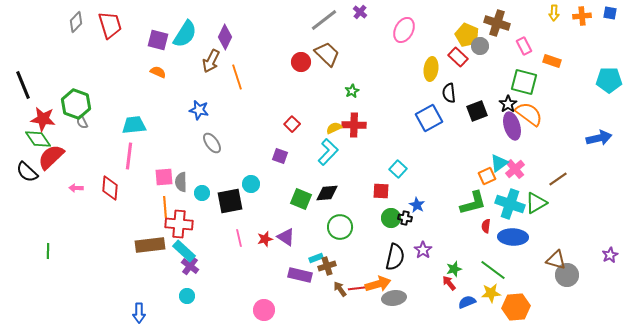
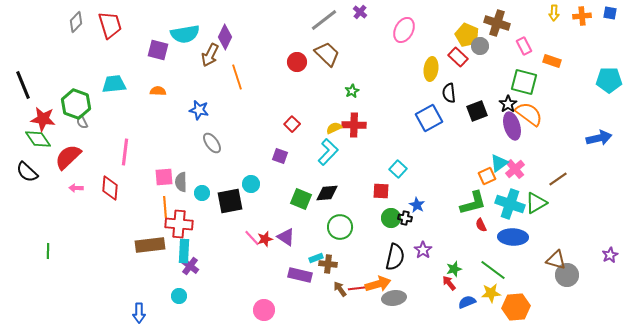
cyan semicircle at (185, 34): rotated 48 degrees clockwise
purple square at (158, 40): moved 10 px down
brown arrow at (211, 61): moved 1 px left, 6 px up
red circle at (301, 62): moved 4 px left
orange semicircle at (158, 72): moved 19 px down; rotated 21 degrees counterclockwise
cyan trapezoid at (134, 125): moved 20 px left, 41 px up
pink line at (129, 156): moved 4 px left, 4 px up
red semicircle at (51, 157): moved 17 px right
red semicircle at (486, 226): moved 5 px left, 1 px up; rotated 32 degrees counterclockwise
pink line at (239, 238): moved 13 px right; rotated 30 degrees counterclockwise
cyan rectangle at (184, 251): rotated 50 degrees clockwise
brown cross at (327, 266): moved 1 px right, 2 px up; rotated 24 degrees clockwise
cyan circle at (187, 296): moved 8 px left
